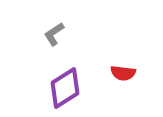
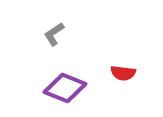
purple diamond: rotated 54 degrees clockwise
